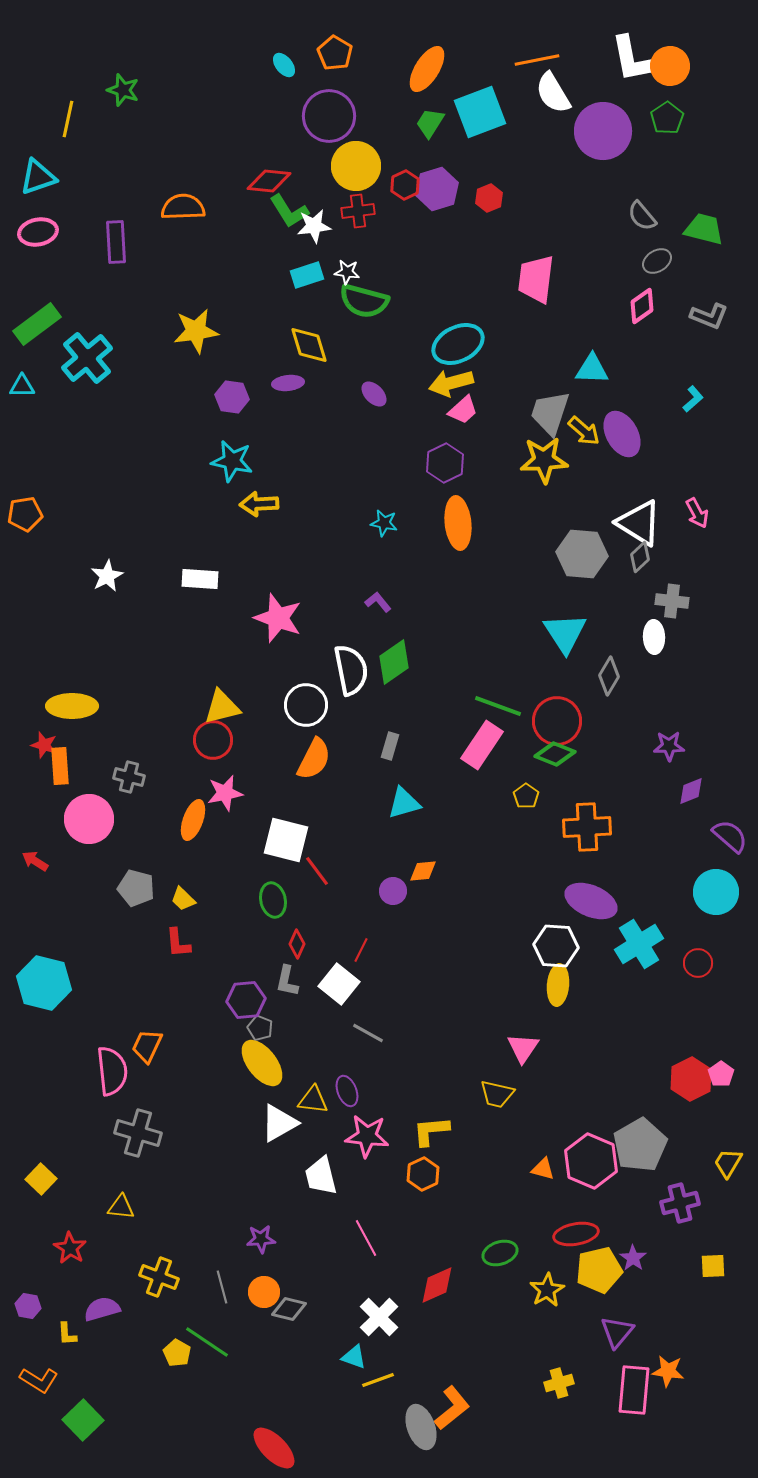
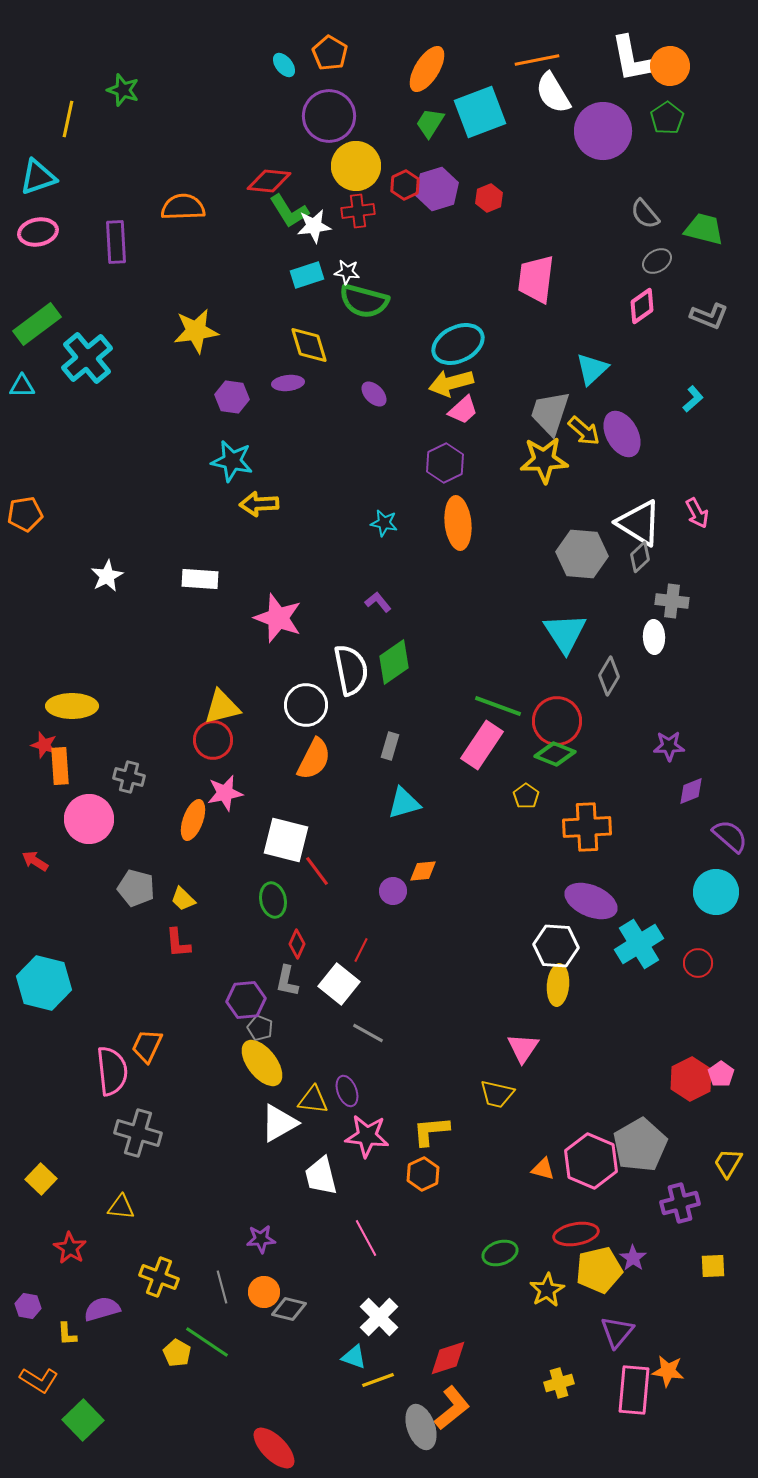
orange pentagon at (335, 53): moved 5 px left
gray semicircle at (642, 216): moved 3 px right, 2 px up
cyan triangle at (592, 369): rotated 45 degrees counterclockwise
red diamond at (437, 1285): moved 11 px right, 73 px down; rotated 6 degrees clockwise
